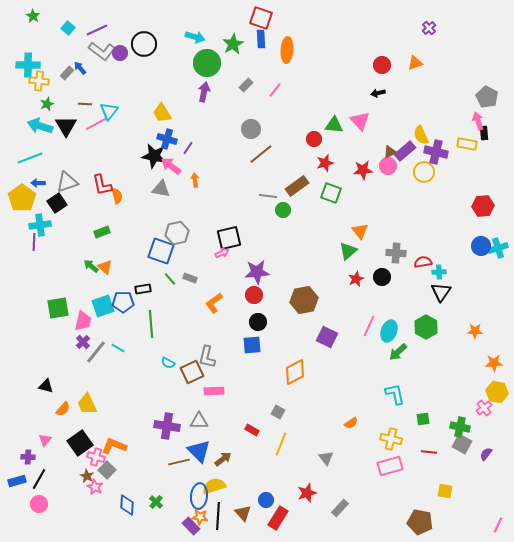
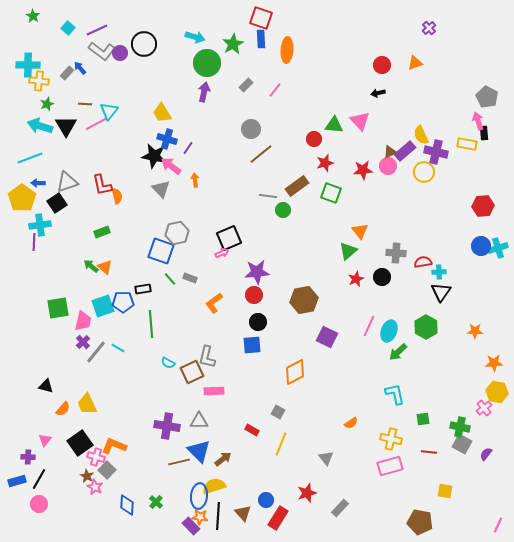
gray triangle at (161, 189): rotated 36 degrees clockwise
black square at (229, 238): rotated 10 degrees counterclockwise
